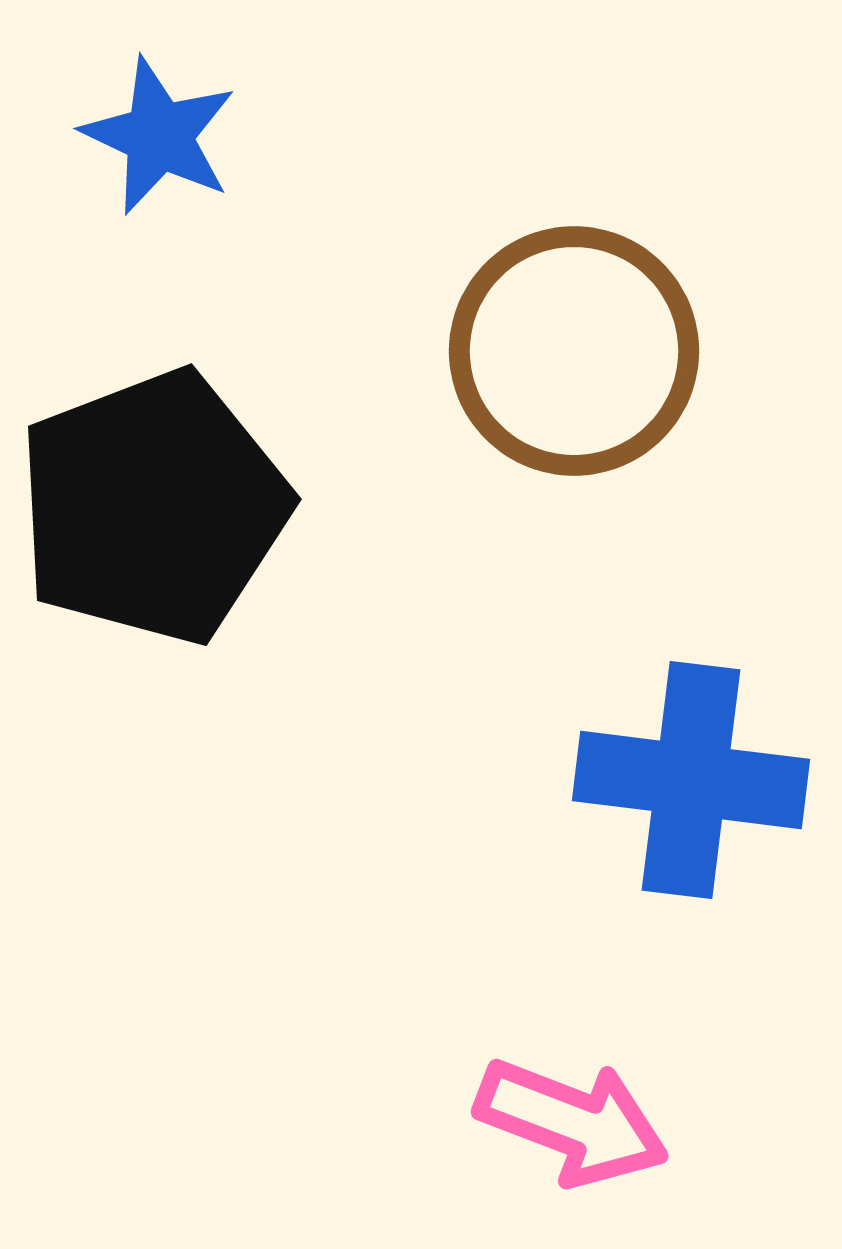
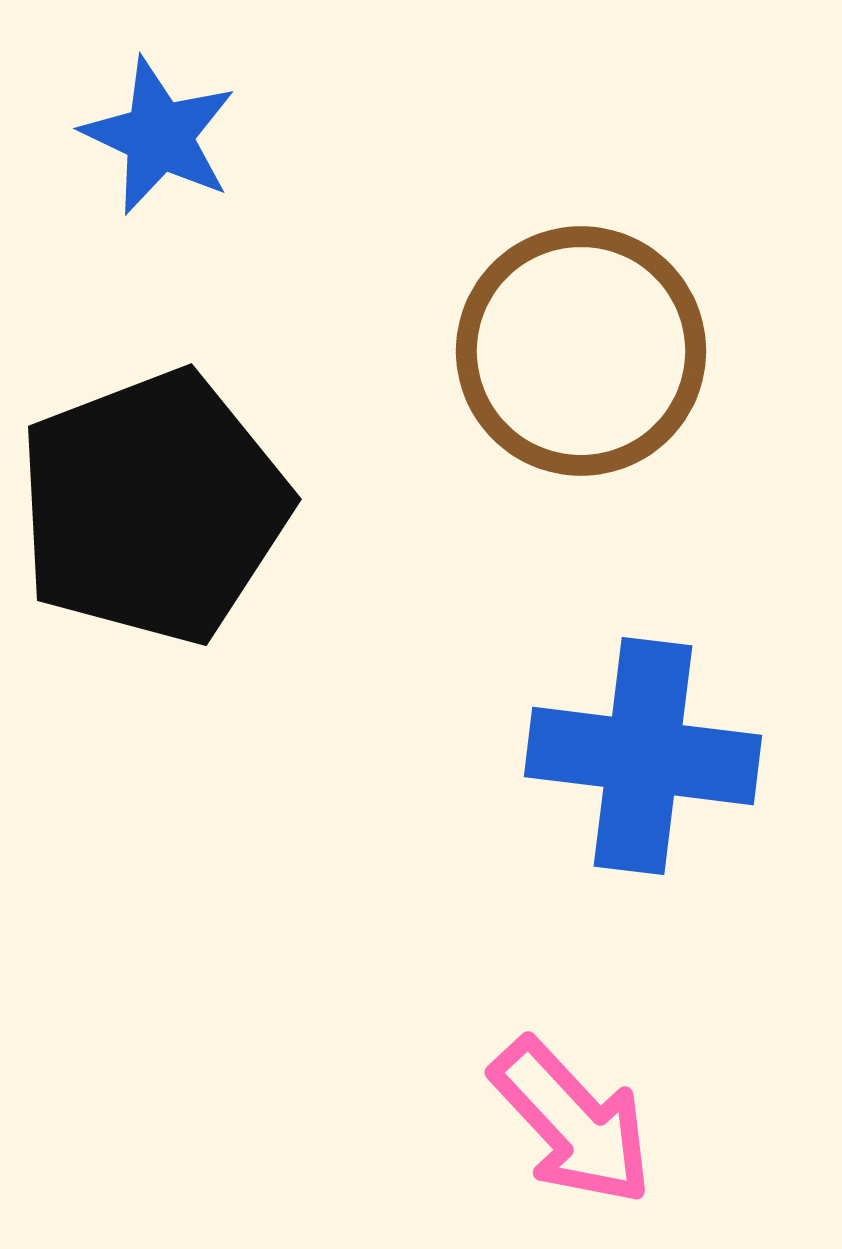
brown circle: moved 7 px right
blue cross: moved 48 px left, 24 px up
pink arrow: rotated 26 degrees clockwise
